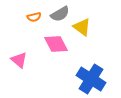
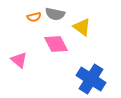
gray semicircle: moved 5 px left; rotated 42 degrees clockwise
